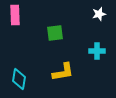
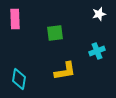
pink rectangle: moved 4 px down
cyan cross: rotated 21 degrees counterclockwise
yellow L-shape: moved 2 px right, 1 px up
